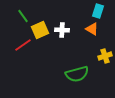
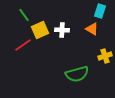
cyan rectangle: moved 2 px right
green line: moved 1 px right, 1 px up
